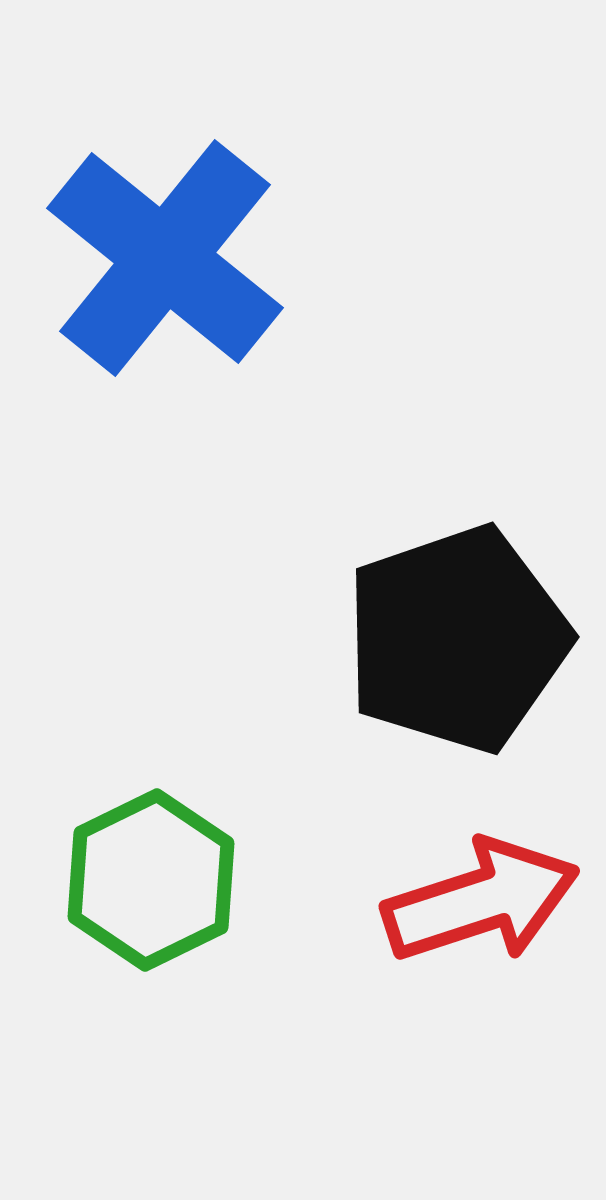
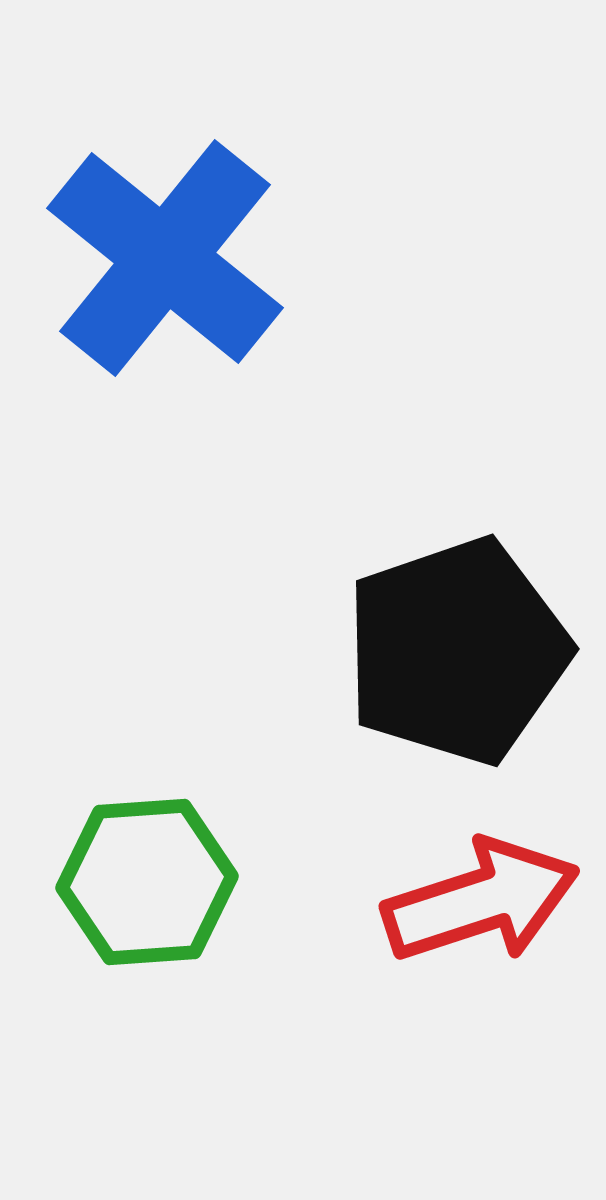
black pentagon: moved 12 px down
green hexagon: moved 4 px left, 2 px down; rotated 22 degrees clockwise
